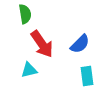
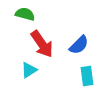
green semicircle: rotated 66 degrees counterclockwise
blue semicircle: moved 1 px left, 1 px down
cyan triangle: rotated 18 degrees counterclockwise
